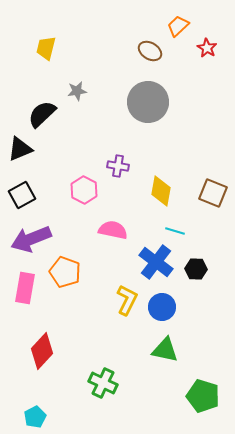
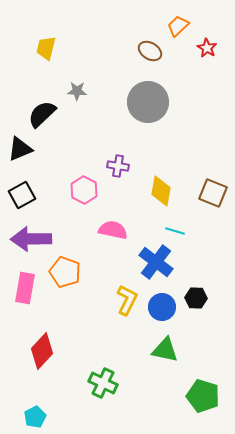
gray star: rotated 12 degrees clockwise
purple arrow: rotated 21 degrees clockwise
black hexagon: moved 29 px down
